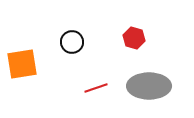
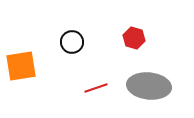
orange square: moved 1 px left, 2 px down
gray ellipse: rotated 6 degrees clockwise
